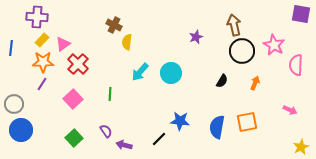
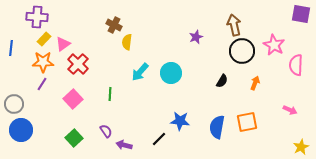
yellow rectangle: moved 2 px right, 1 px up
